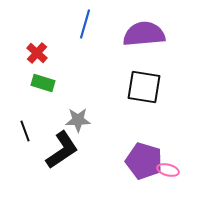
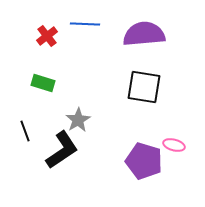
blue line: rotated 76 degrees clockwise
red cross: moved 10 px right, 17 px up; rotated 10 degrees clockwise
gray star: rotated 30 degrees counterclockwise
pink ellipse: moved 6 px right, 25 px up
